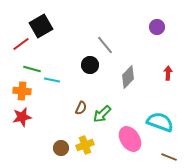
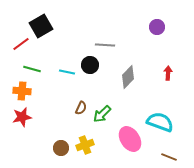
gray line: rotated 48 degrees counterclockwise
cyan line: moved 15 px right, 8 px up
